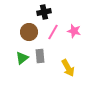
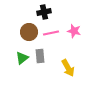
pink line: moved 2 px left, 1 px down; rotated 49 degrees clockwise
